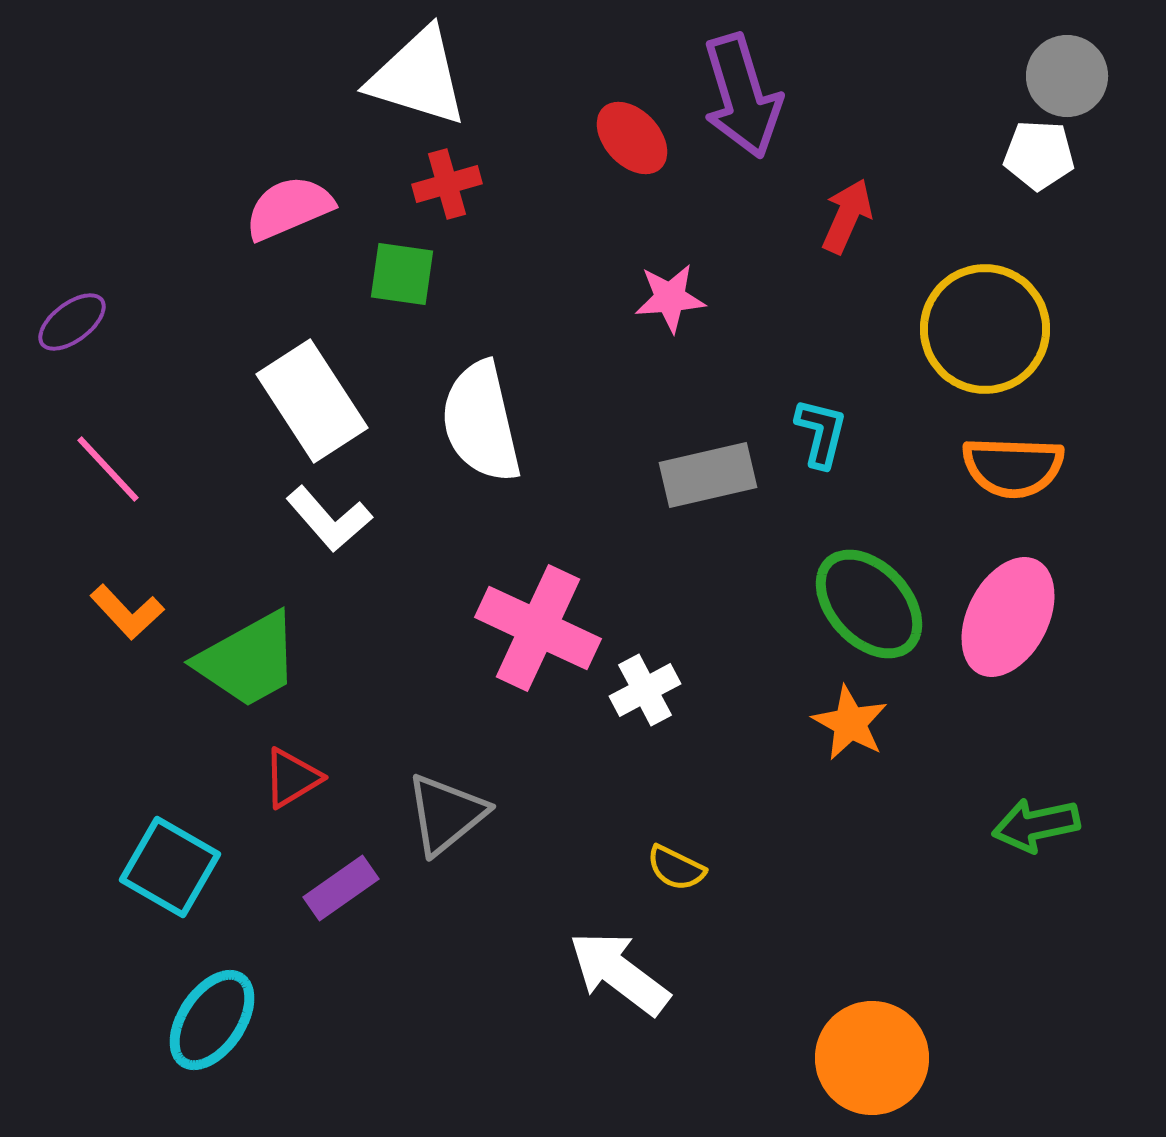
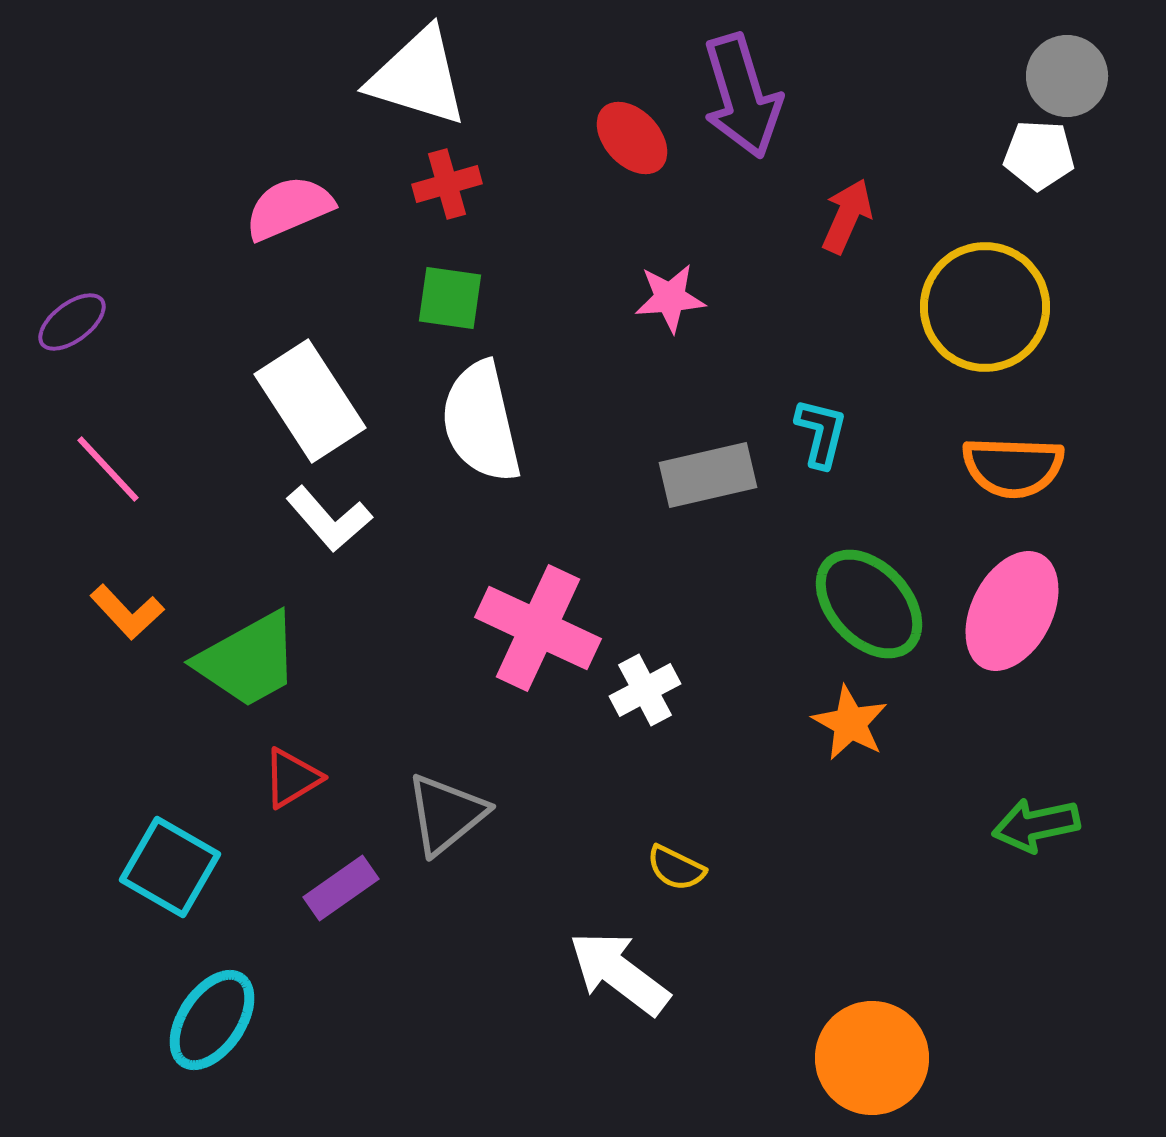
green square: moved 48 px right, 24 px down
yellow circle: moved 22 px up
white rectangle: moved 2 px left
pink ellipse: moved 4 px right, 6 px up
